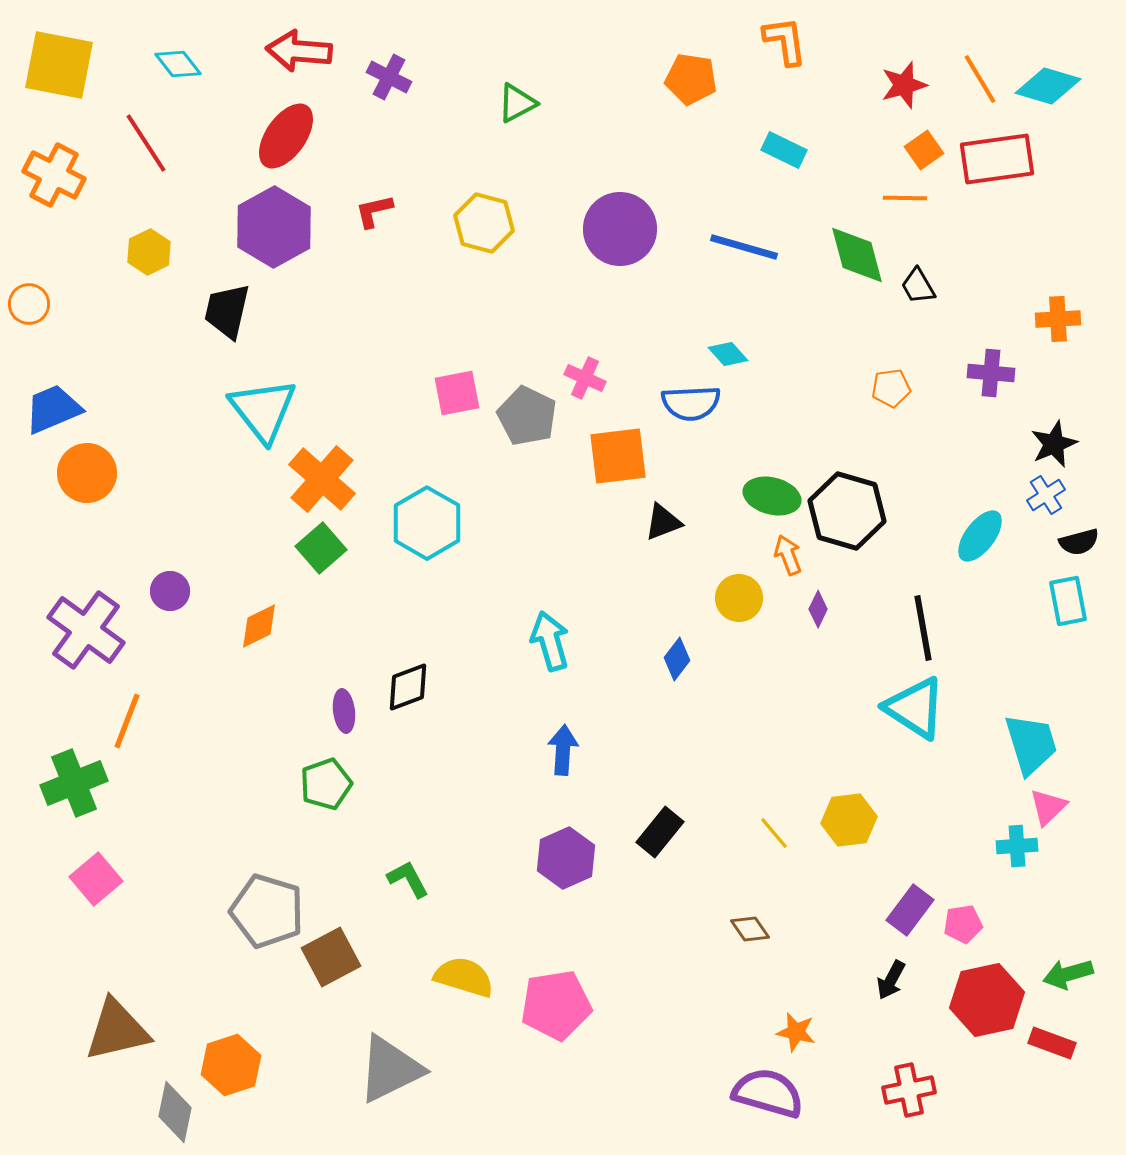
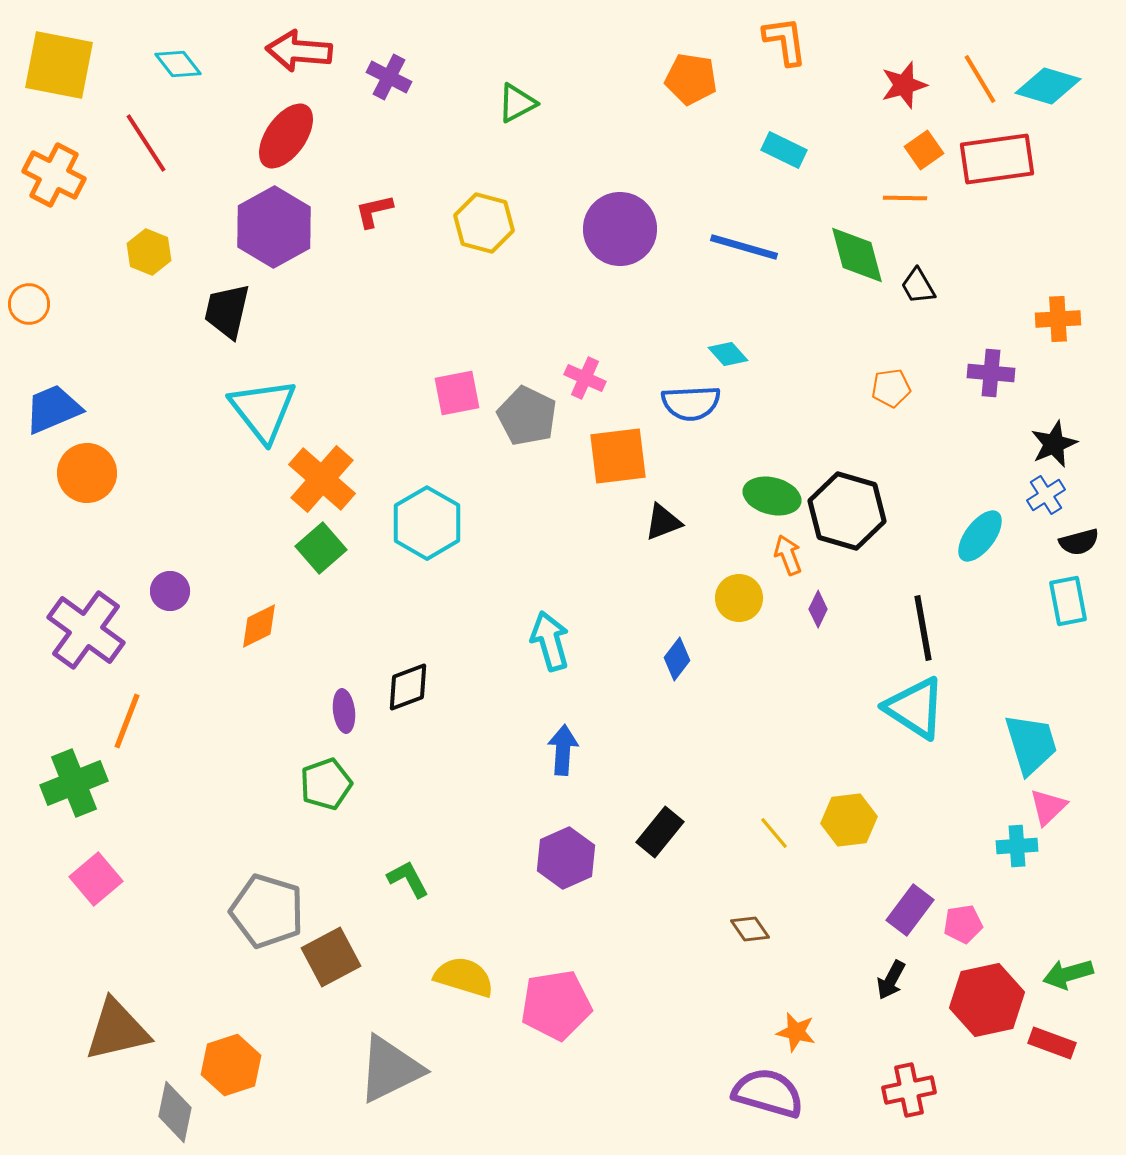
yellow hexagon at (149, 252): rotated 12 degrees counterclockwise
